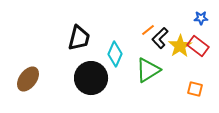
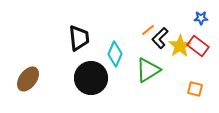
black trapezoid: rotated 20 degrees counterclockwise
